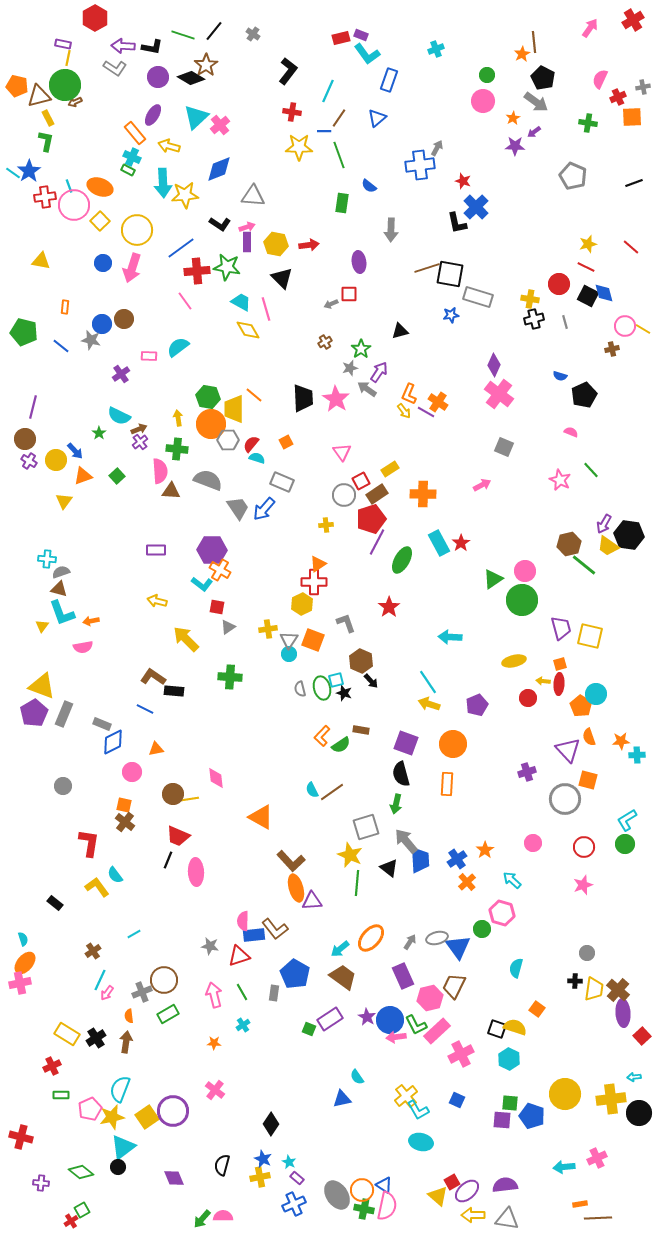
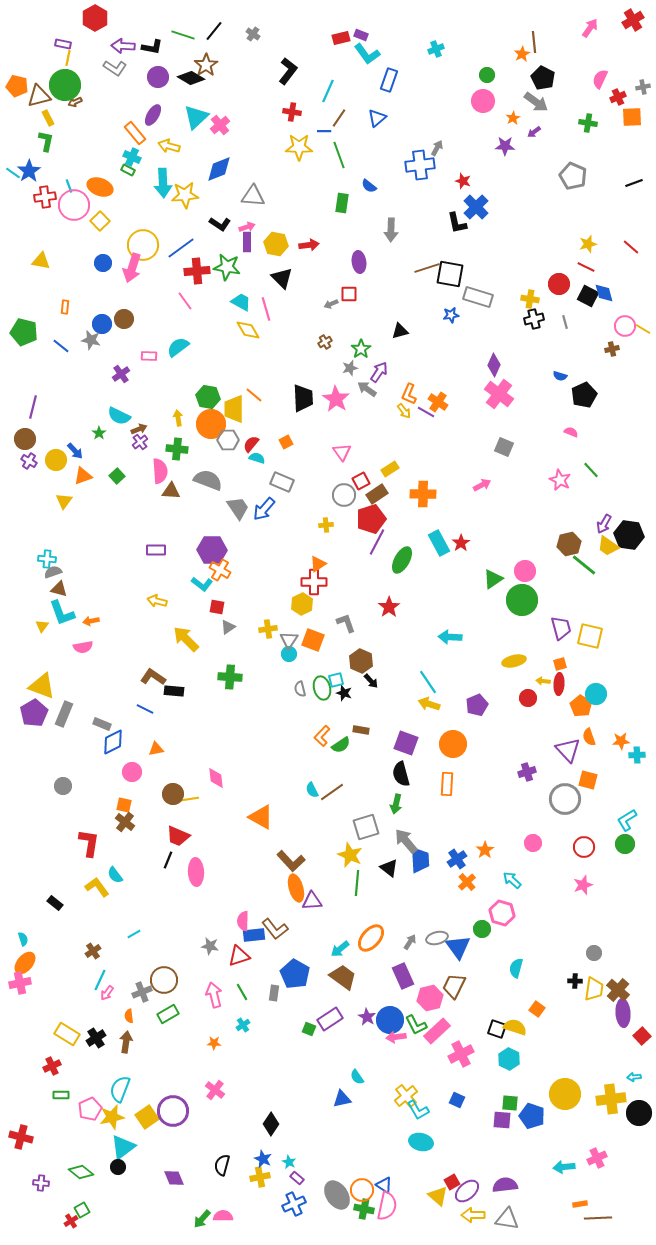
purple star at (515, 146): moved 10 px left
yellow circle at (137, 230): moved 6 px right, 15 px down
gray semicircle at (61, 572): moved 8 px left
gray circle at (587, 953): moved 7 px right
